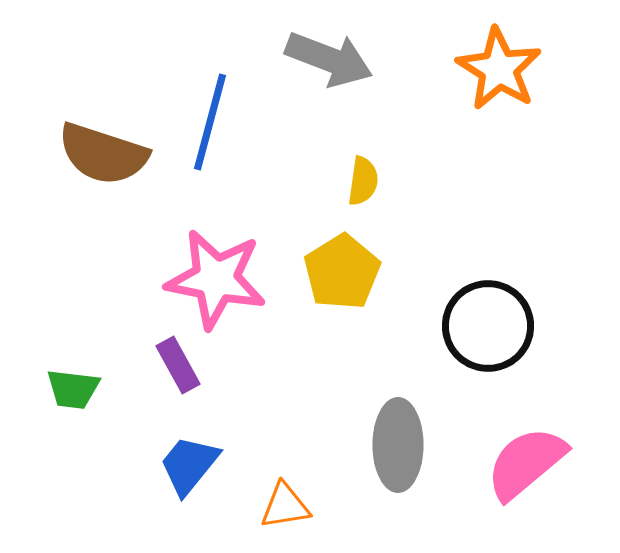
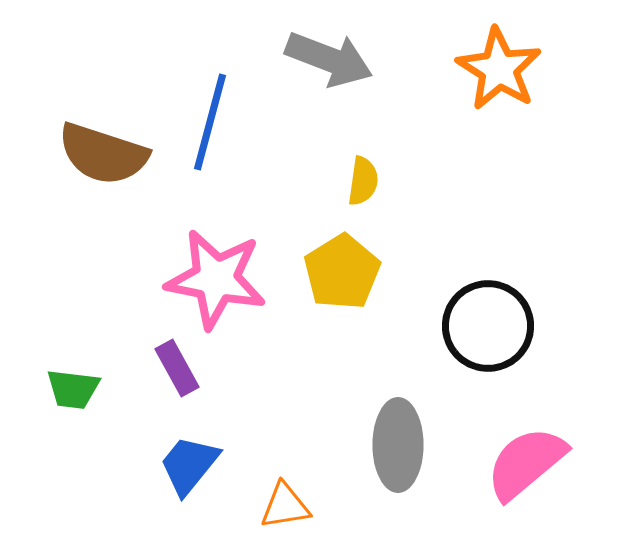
purple rectangle: moved 1 px left, 3 px down
